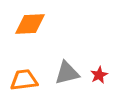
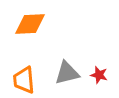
red star: rotated 30 degrees counterclockwise
orange trapezoid: rotated 88 degrees counterclockwise
